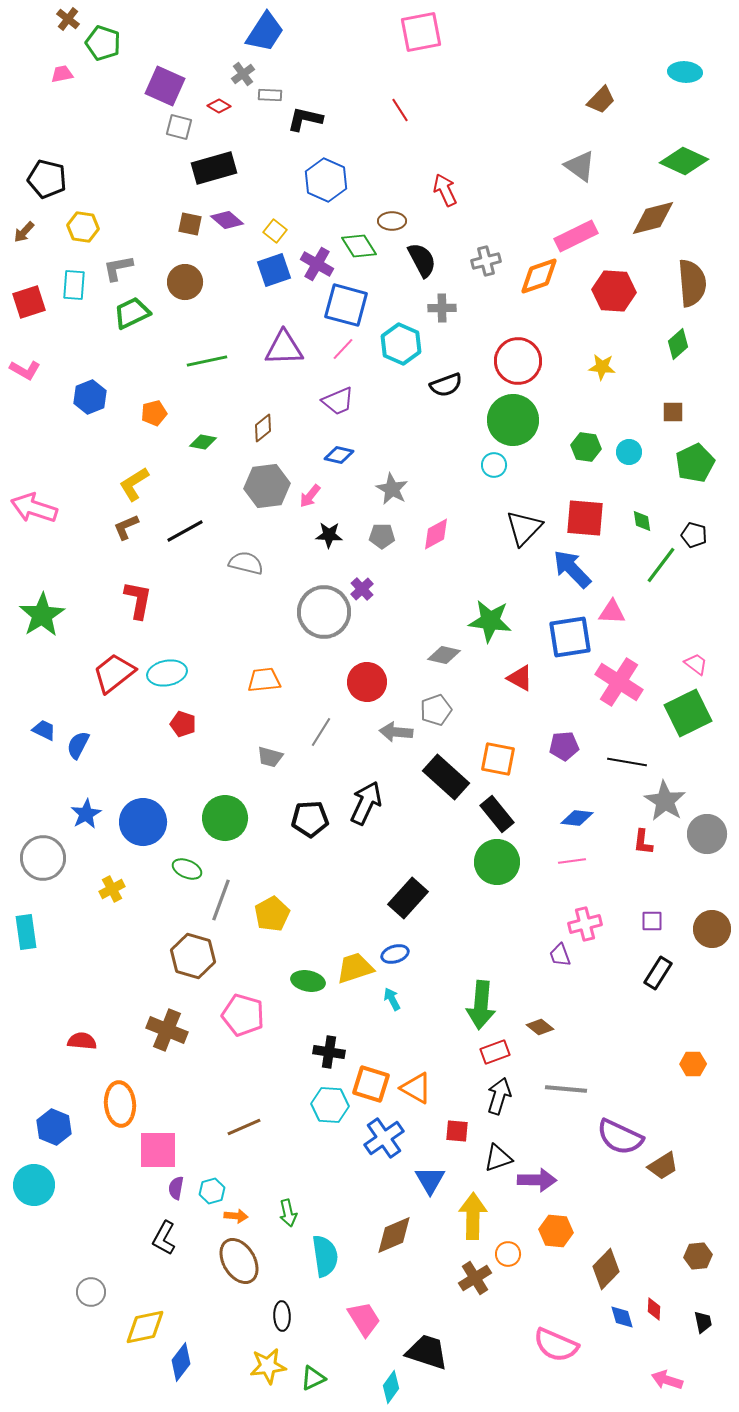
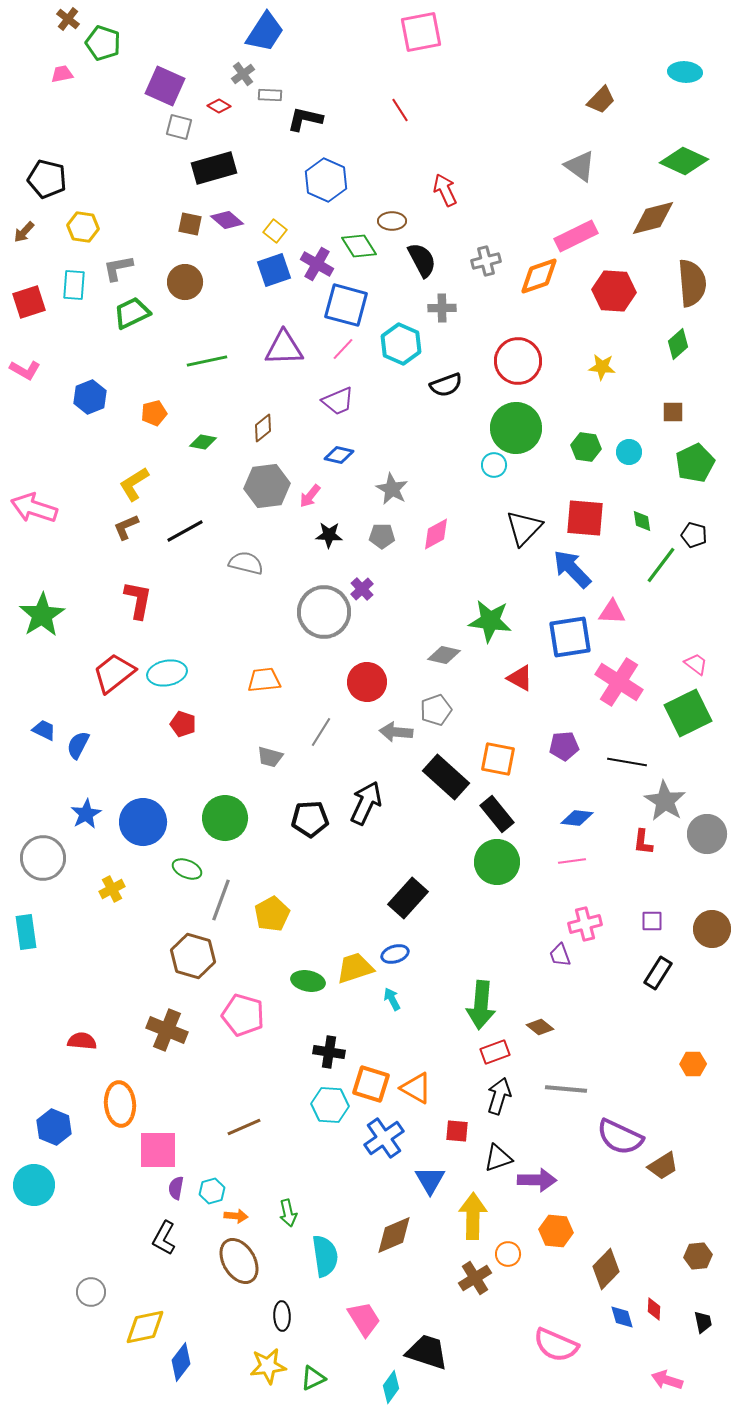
green circle at (513, 420): moved 3 px right, 8 px down
